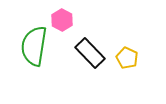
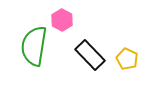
black rectangle: moved 2 px down
yellow pentagon: moved 1 px down
